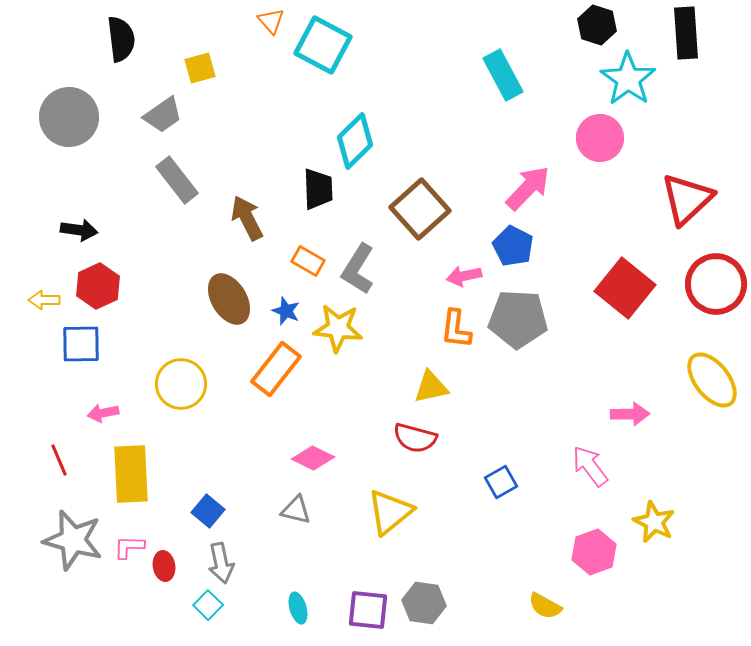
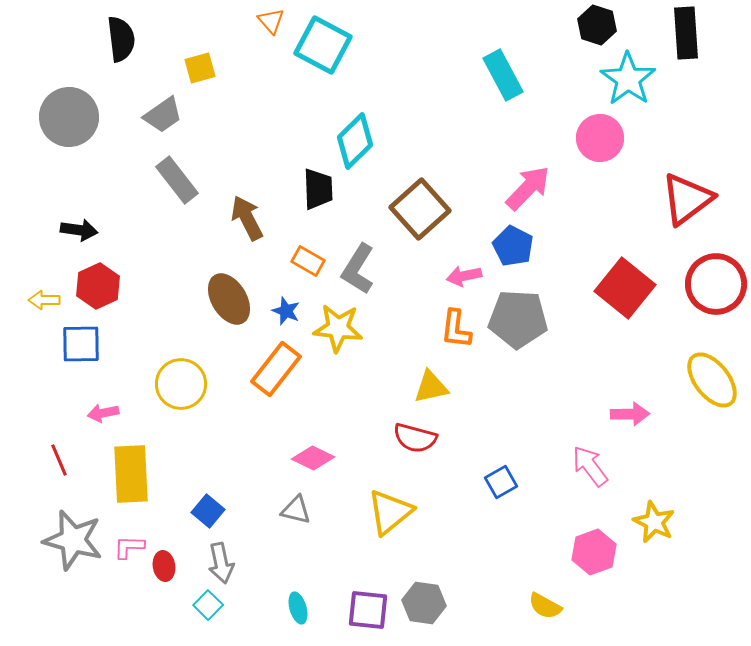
red triangle at (687, 199): rotated 6 degrees clockwise
